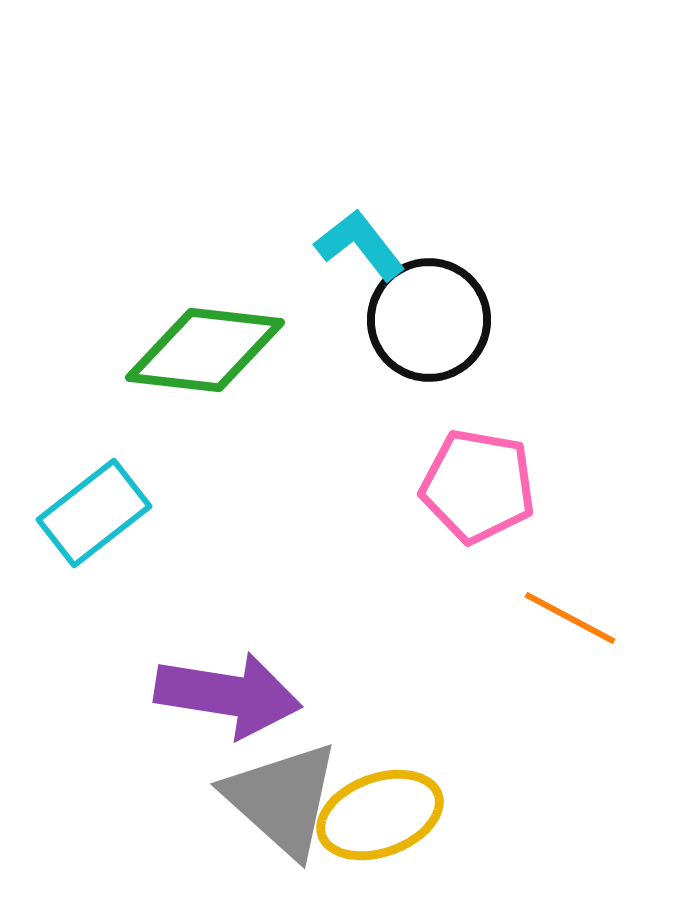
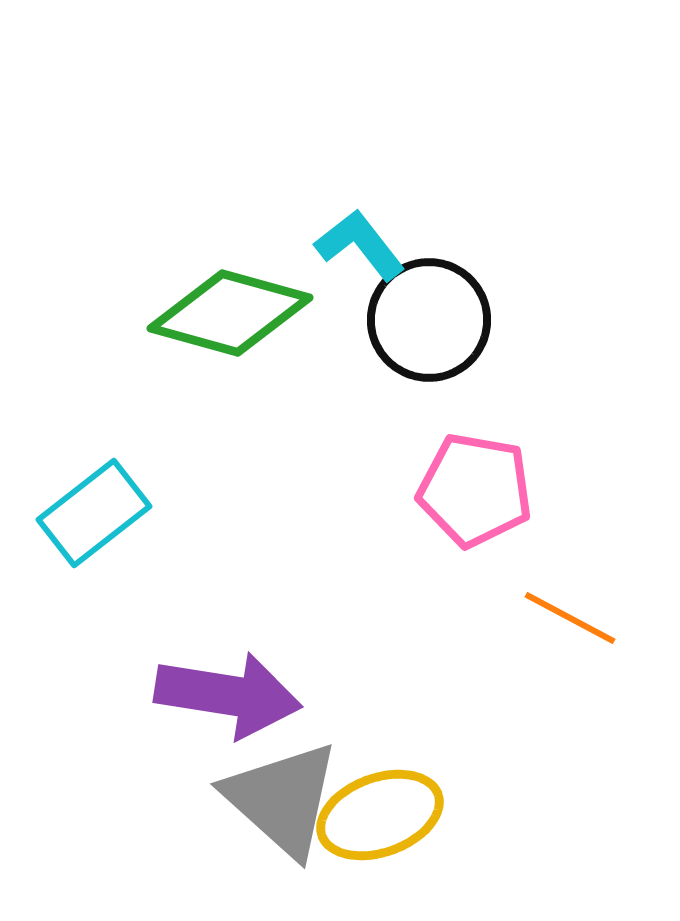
green diamond: moved 25 px right, 37 px up; rotated 9 degrees clockwise
pink pentagon: moved 3 px left, 4 px down
